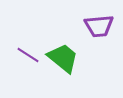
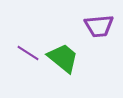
purple line: moved 2 px up
